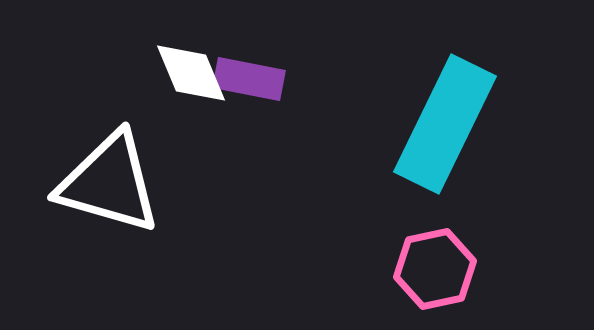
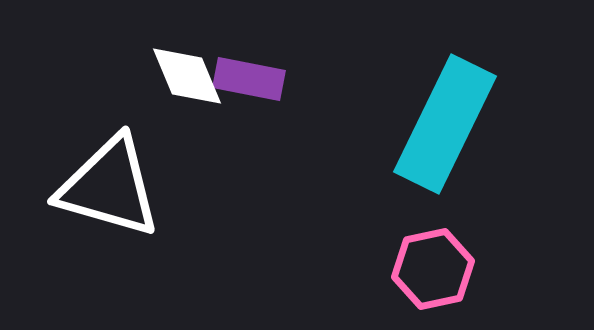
white diamond: moved 4 px left, 3 px down
white triangle: moved 4 px down
pink hexagon: moved 2 px left
